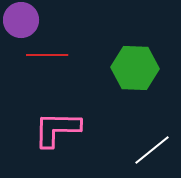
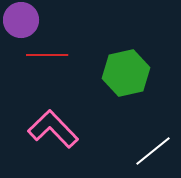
green hexagon: moved 9 px left, 5 px down; rotated 15 degrees counterclockwise
pink L-shape: moved 4 px left; rotated 45 degrees clockwise
white line: moved 1 px right, 1 px down
